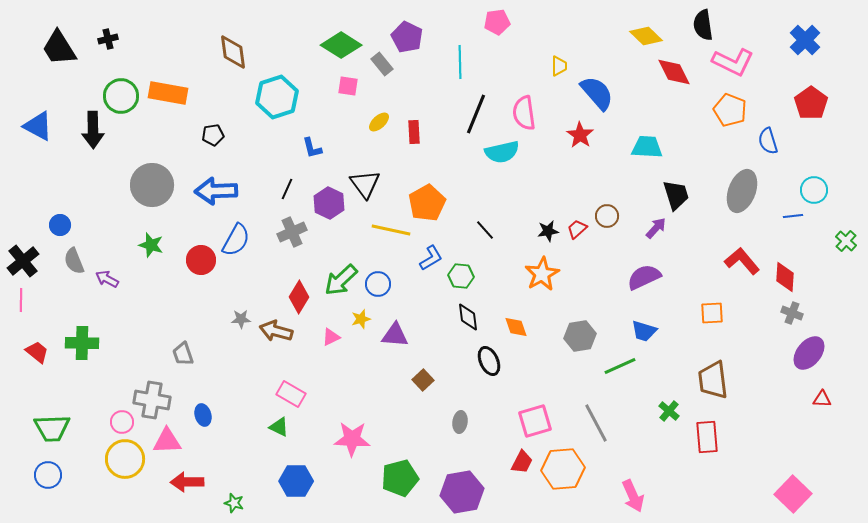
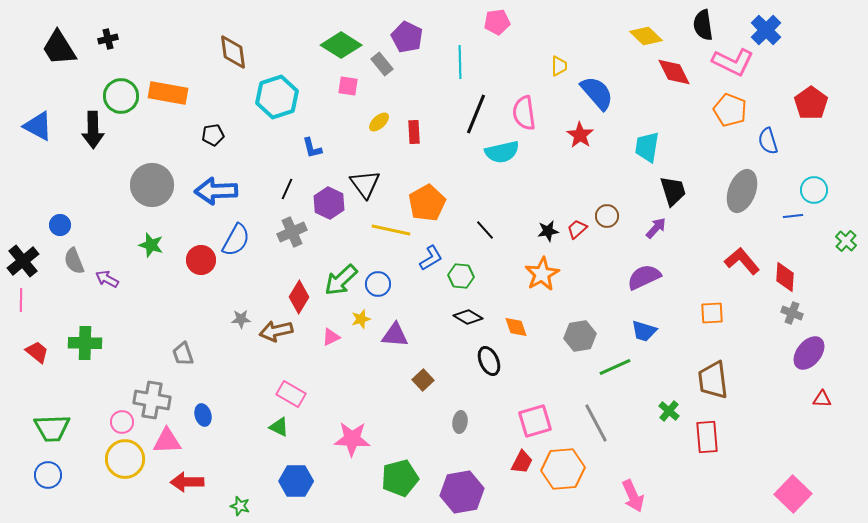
blue cross at (805, 40): moved 39 px left, 10 px up
cyan trapezoid at (647, 147): rotated 84 degrees counterclockwise
black trapezoid at (676, 195): moved 3 px left, 4 px up
black diamond at (468, 317): rotated 52 degrees counterclockwise
brown arrow at (276, 331): rotated 28 degrees counterclockwise
green cross at (82, 343): moved 3 px right
green line at (620, 366): moved 5 px left, 1 px down
green star at (234, 503): moved 6 px right, 3 px down
